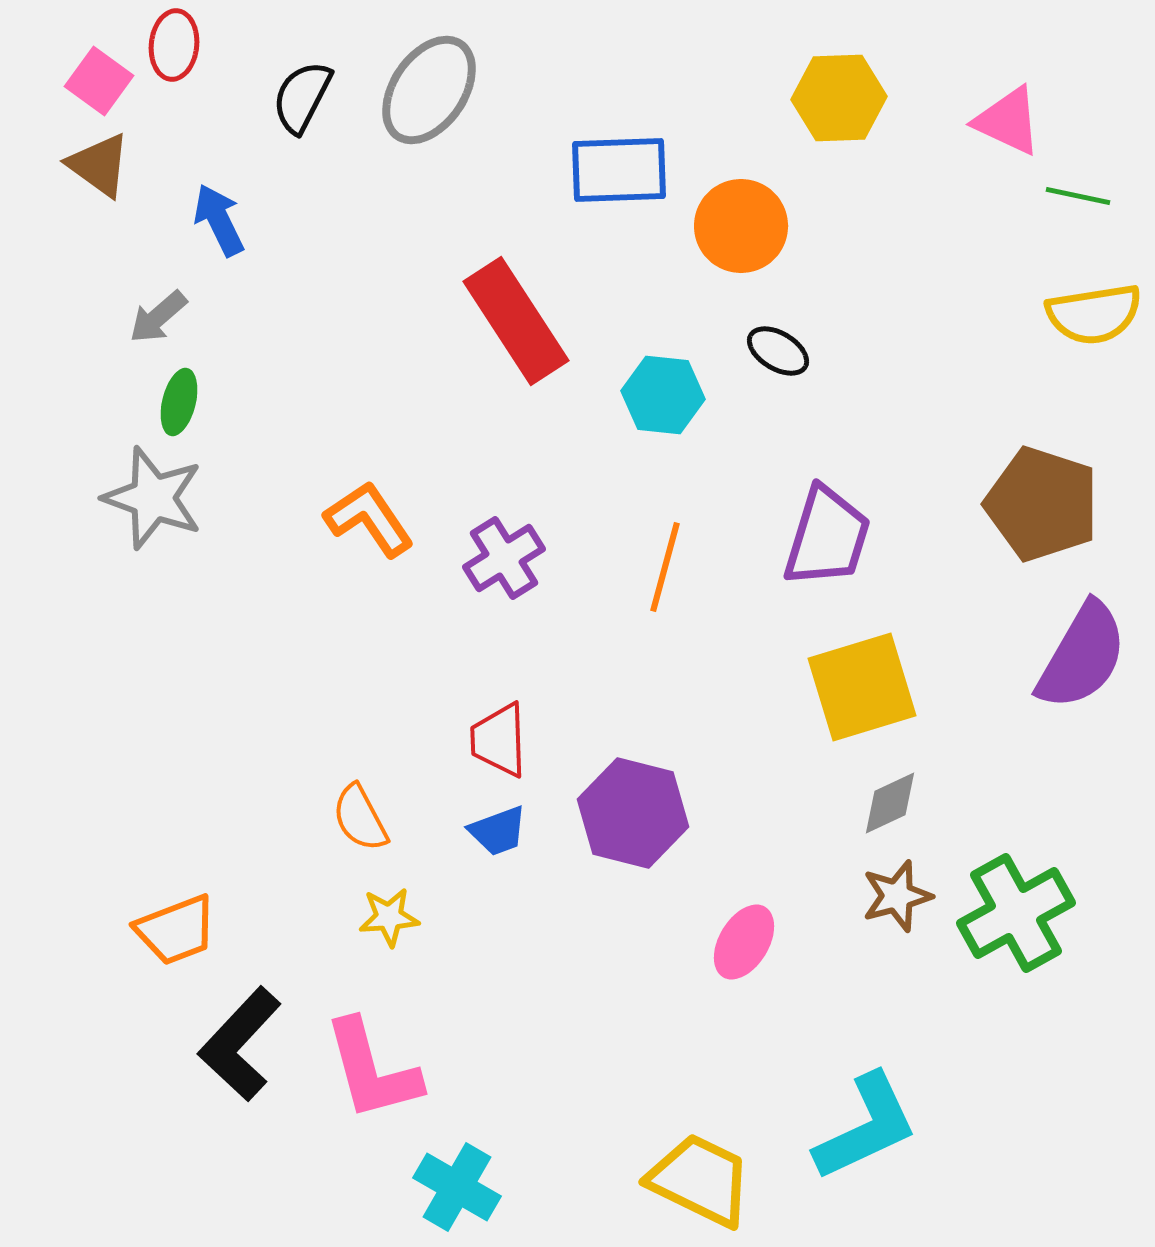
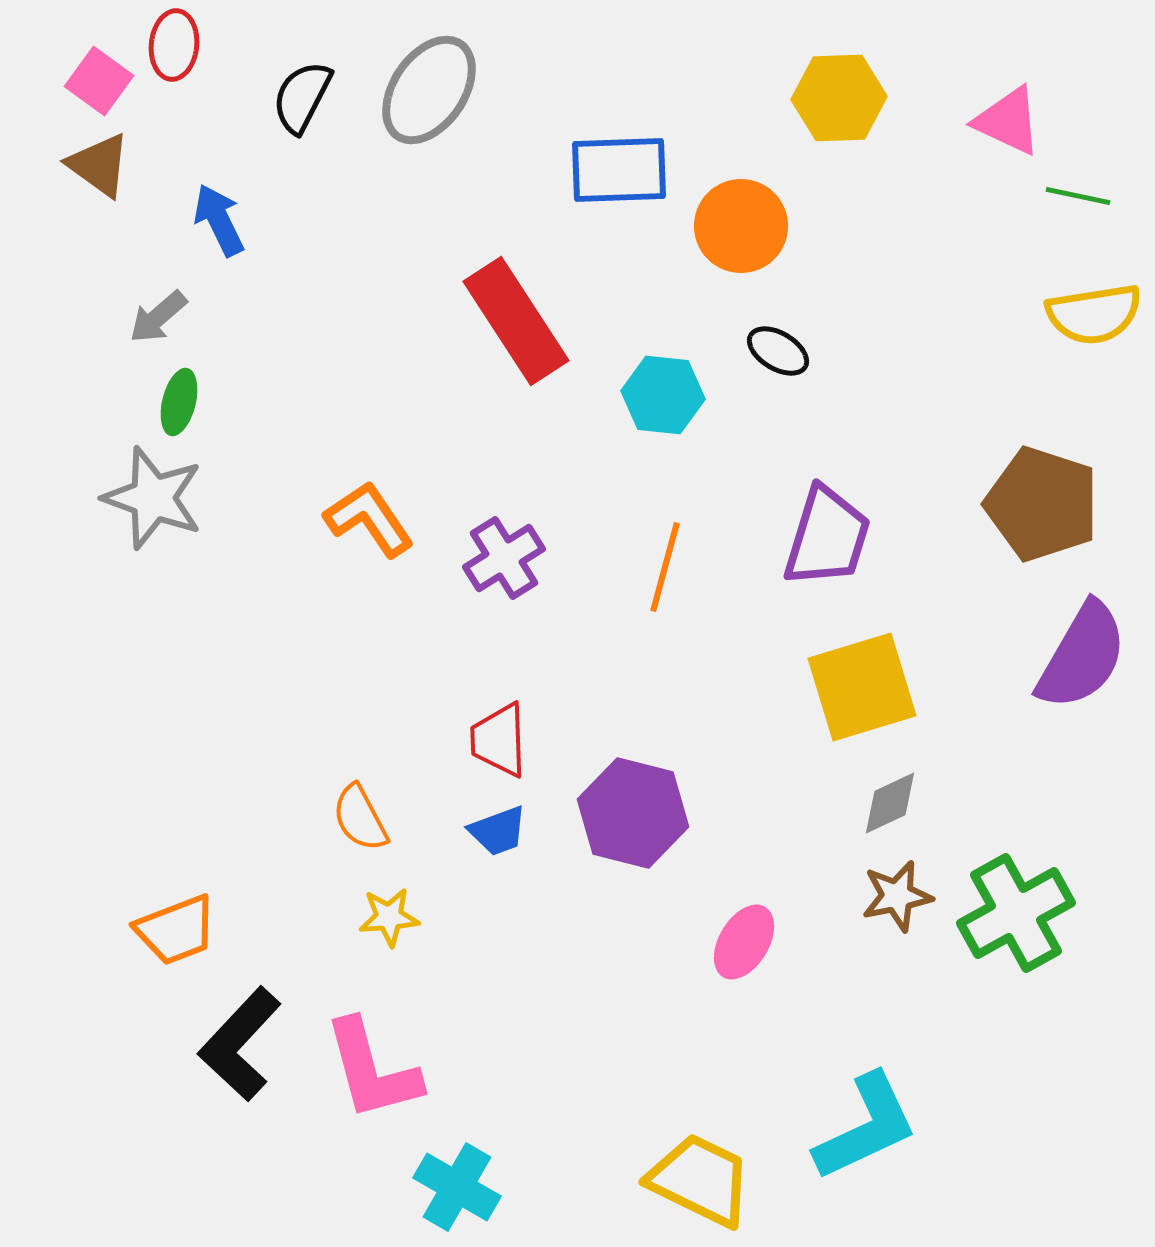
brown star: rotated 4 degrees clockwise
